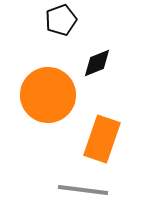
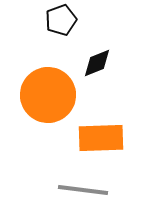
orange rectangle: moved 1 px left, 1 px up; rotated 69 degrees clockwise
